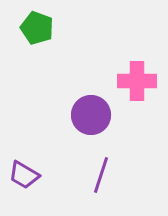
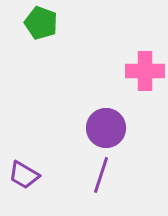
green pentagon: moved 4 px right, 5 px up
pink cross: moved 8 px right, 10 px up
purple circle: moved 15 px right, 13 px down
